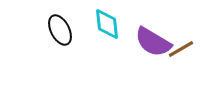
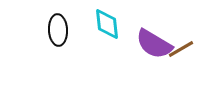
black ellipse: moved 2 px left; rotated 24 degrees clockwise
purple semicircle: moved 1 px right, 2 px down
